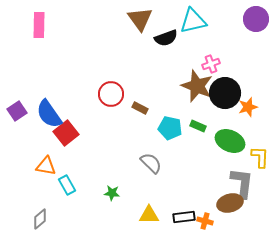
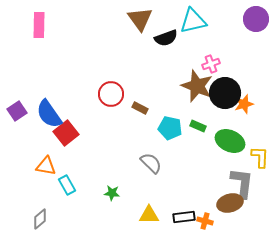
orange star: moved 4 px left, 3 px up
